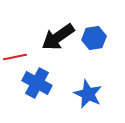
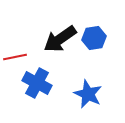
black arrow: moved 2 px right, 2 px down
